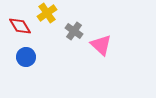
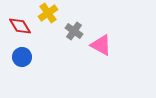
yellow cross: moved 1 px right
pink triangle: rotated 15 degrees counterclockwise
blue circle: moved 4 px left
